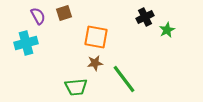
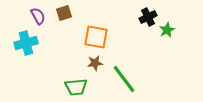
black cross: moved 3 px right
